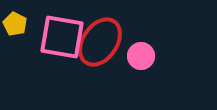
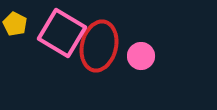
pink square: moved 4 px up; rotated 21 degrees clockwise
red ellipse: moved 1 px left, 4 px down; rotated 21 degrees counterclockwise
